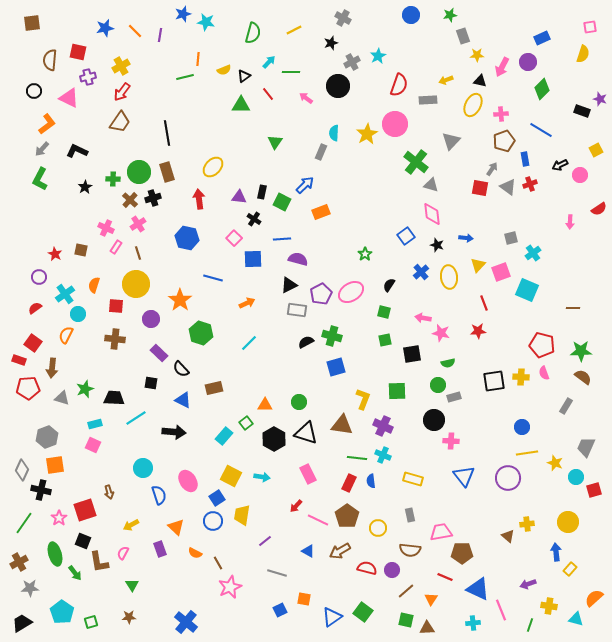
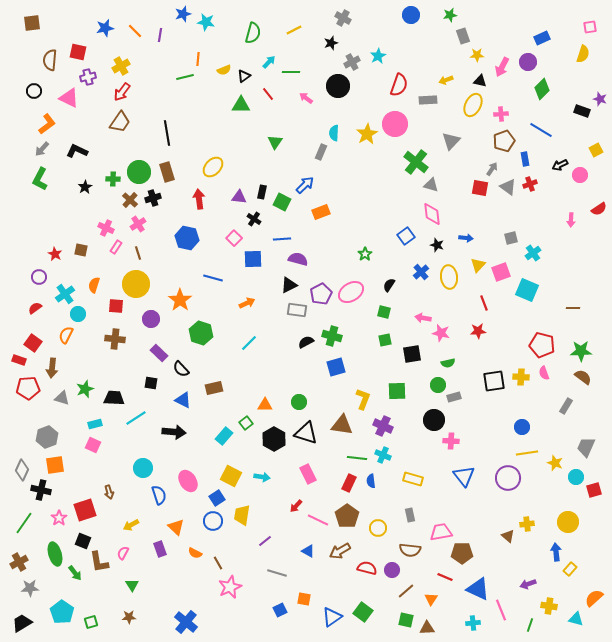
pink arrow at (570, 222): moved 1 px right, 2 px up
